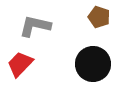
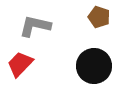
black circle: moved 1 px right, 2 px down
